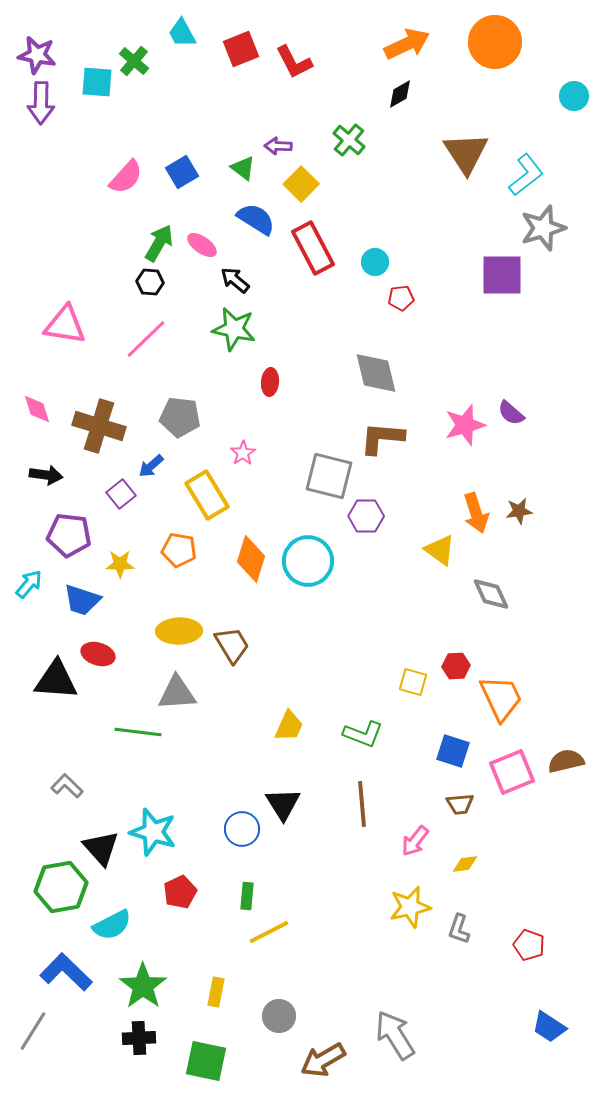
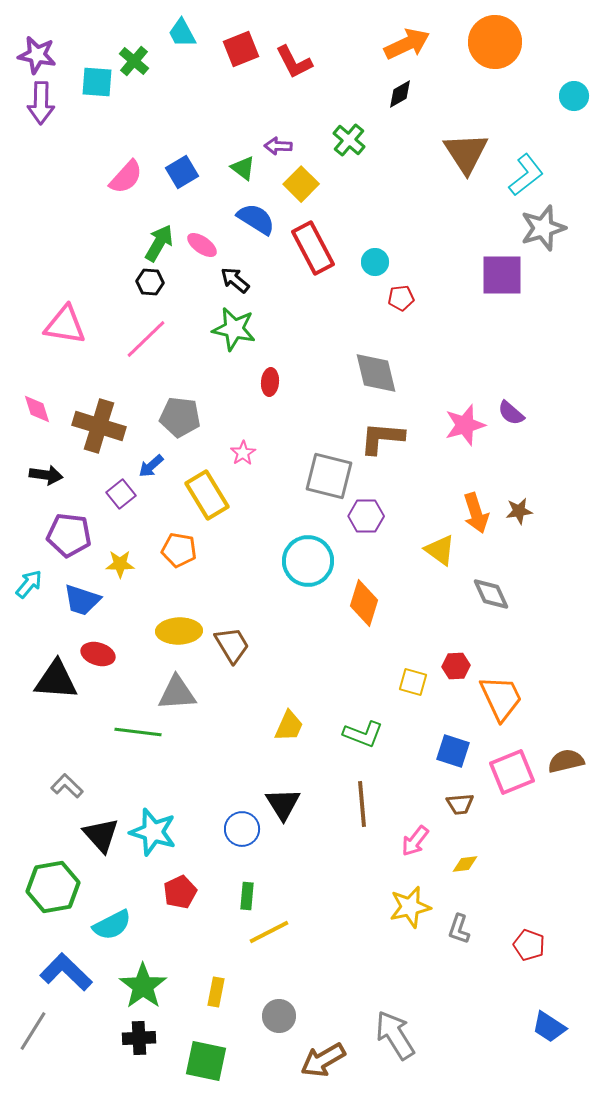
orange diamond at (251, 559): moved 113 px right, 44 px down
black triangle at (101, 848): moved 13 px up
green hexagon at (61, 887): moved 8 px left
